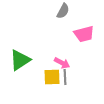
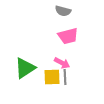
gray semicircle: rotated 77 degrees clockwise
pink trapezoid: moved 16 px left, 2 px down
green triangle: moved 5 px right, 8 px down
